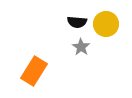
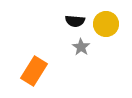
black semicircle: moved 2 px left, 1 px up
